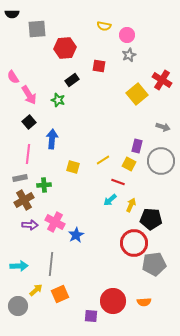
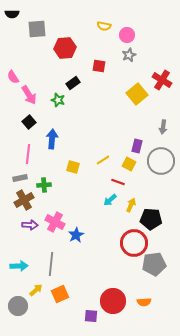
black rectangle at (72, 80): moved 1 px right, 3 px down
gray arrow at (163, 127): rotated 80 degrees clockwise
